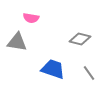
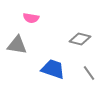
gray triangle: moved 3 px down
